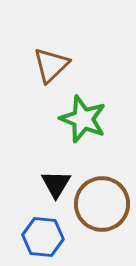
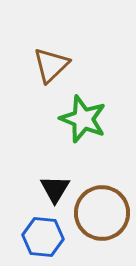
black triangle: moved 1 px left, 5 px down
brown circle: moved 9 px down
